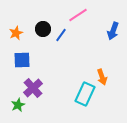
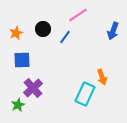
blue line: moved 4 px right, 2 px down
